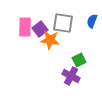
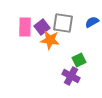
blue semicircle: moved 1 px down; rotated 40 degrees clockwise
purple square: moved 2 px right, 2 px up
